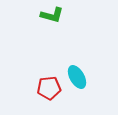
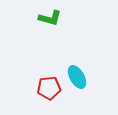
green L-shape: moved 2 px left, 3 px down
